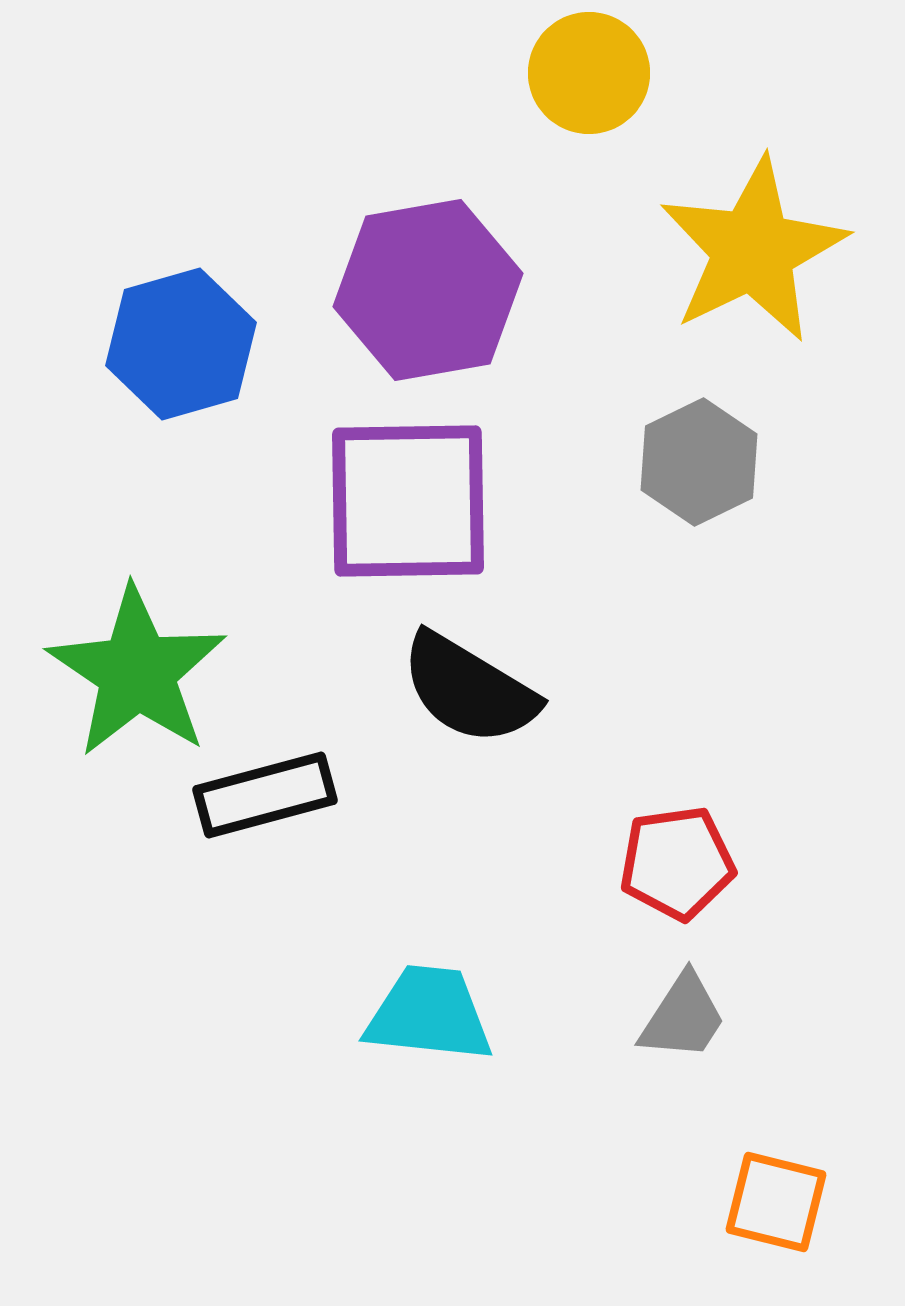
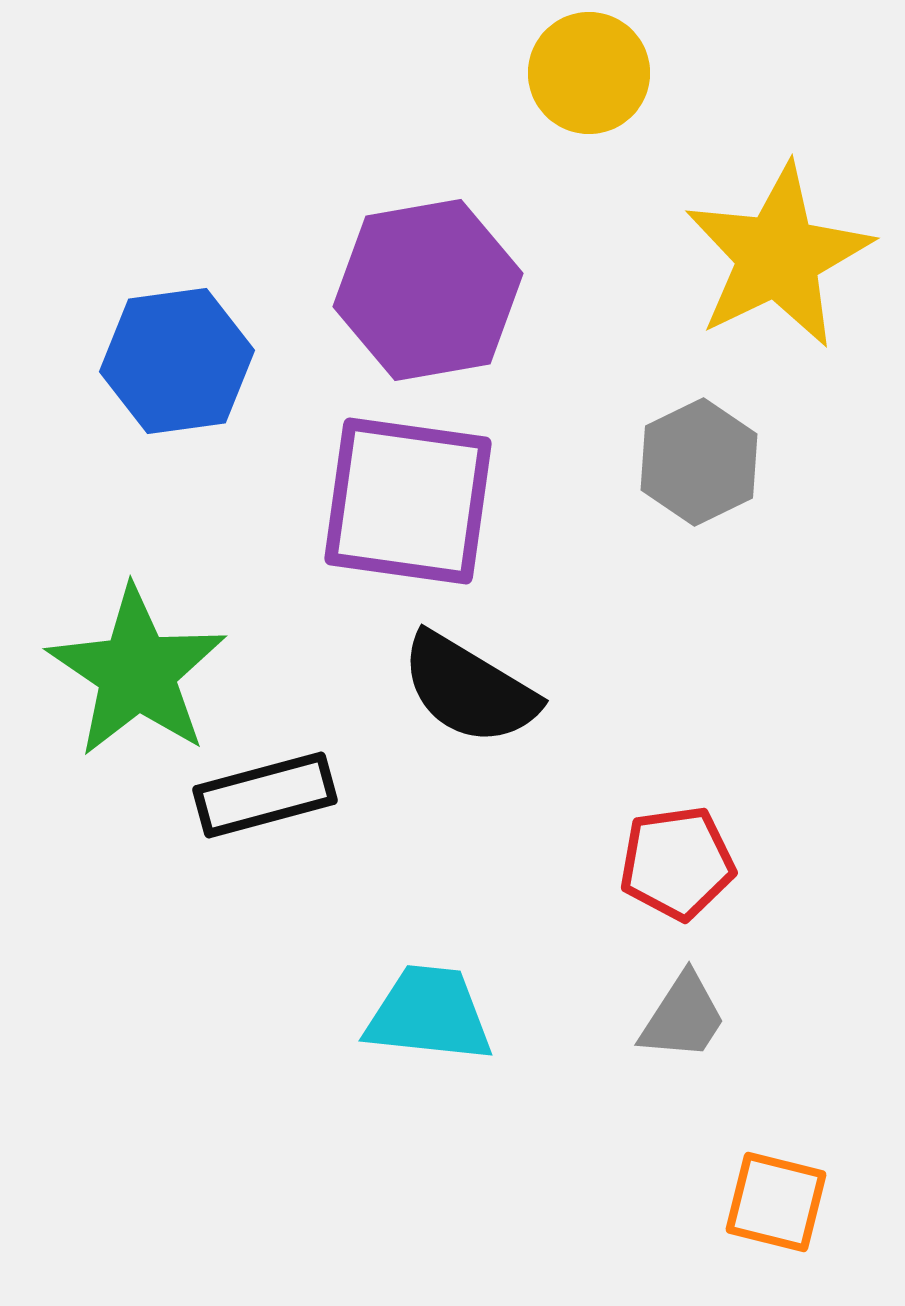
yellow star: moved 25 px right, 6 px down
blue hexagon: moved 4 px left, 17 px down; rotated 8 degrees clockwise
purple square: rotated 9 degrees clockwise
